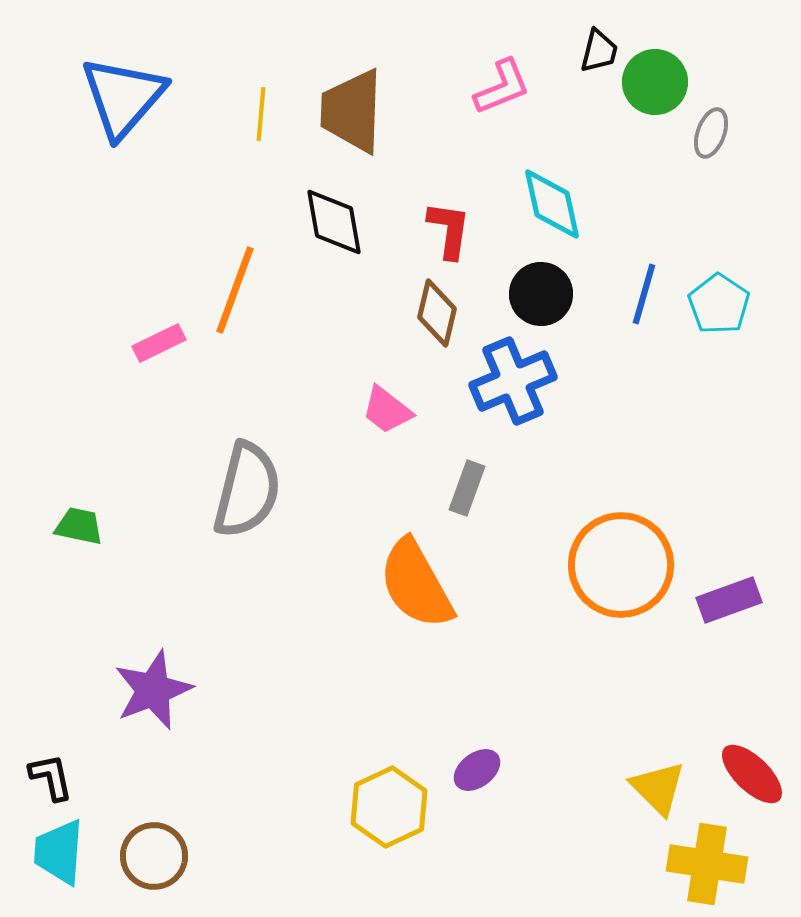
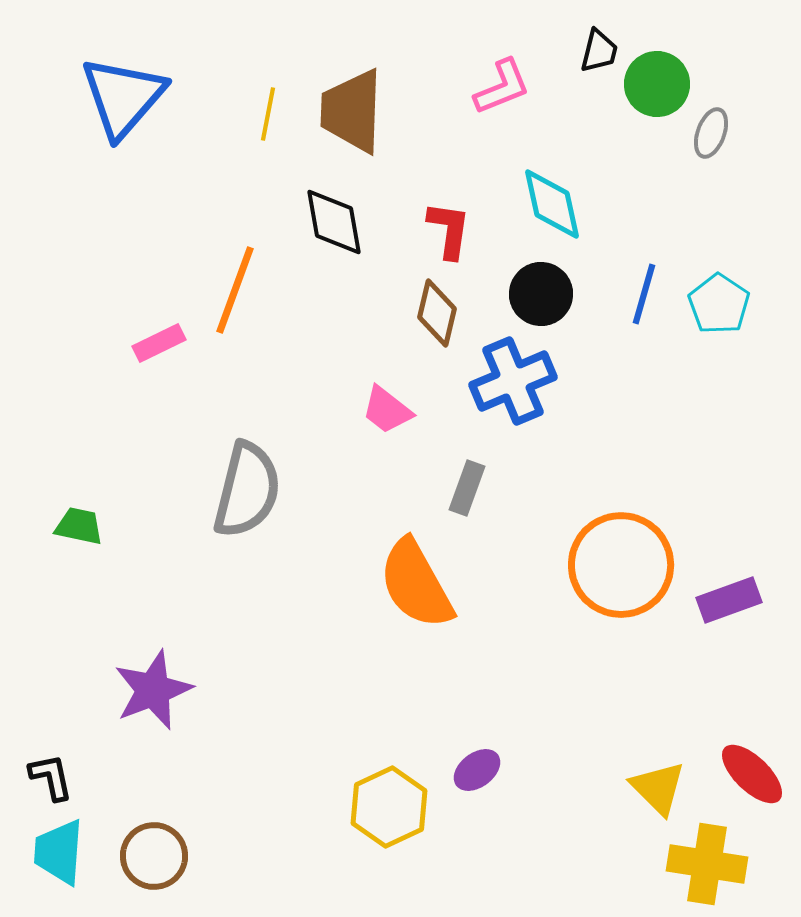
green circle: moved 2 px right, 2 px down
yellow line: moved 7 px right; rotated 6 degrees clockwise
